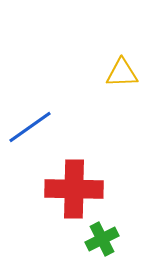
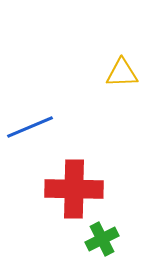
blue line: rotated 12 degrees clockwise
